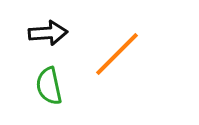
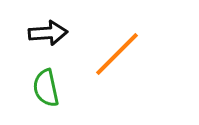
green semicircle: moved 3 px left, 2 px down
